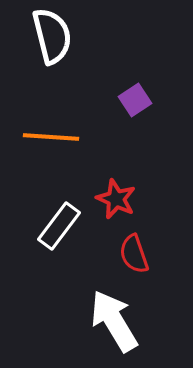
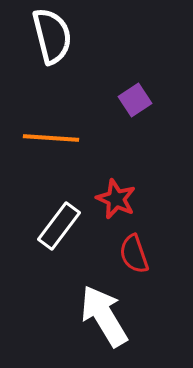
orange line: moved 1 px down
white arrow: moved 10 px left, 5 px up
